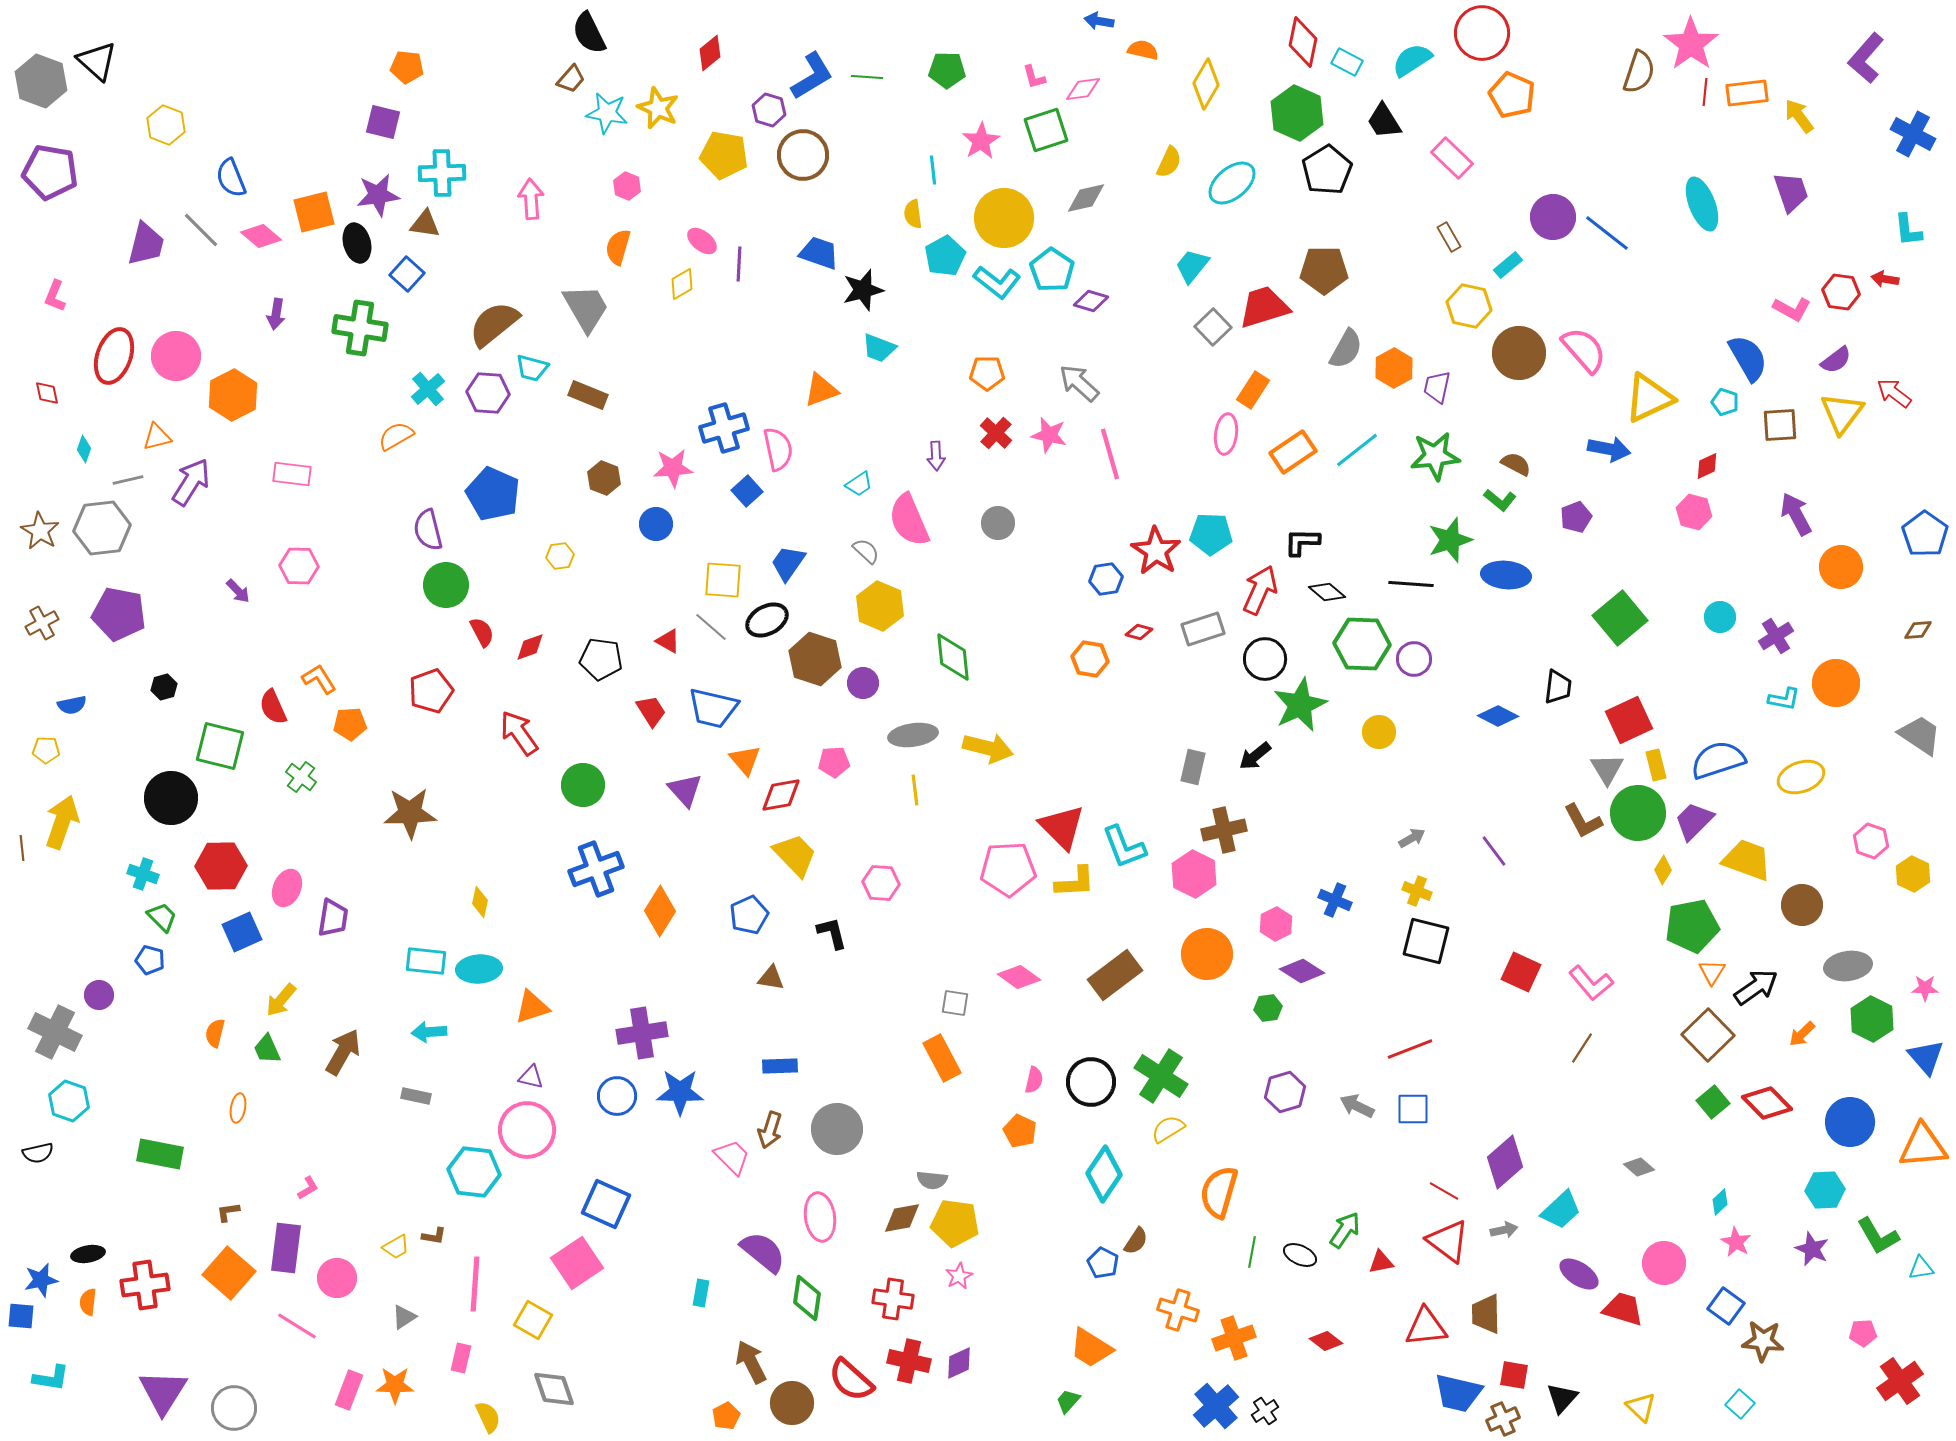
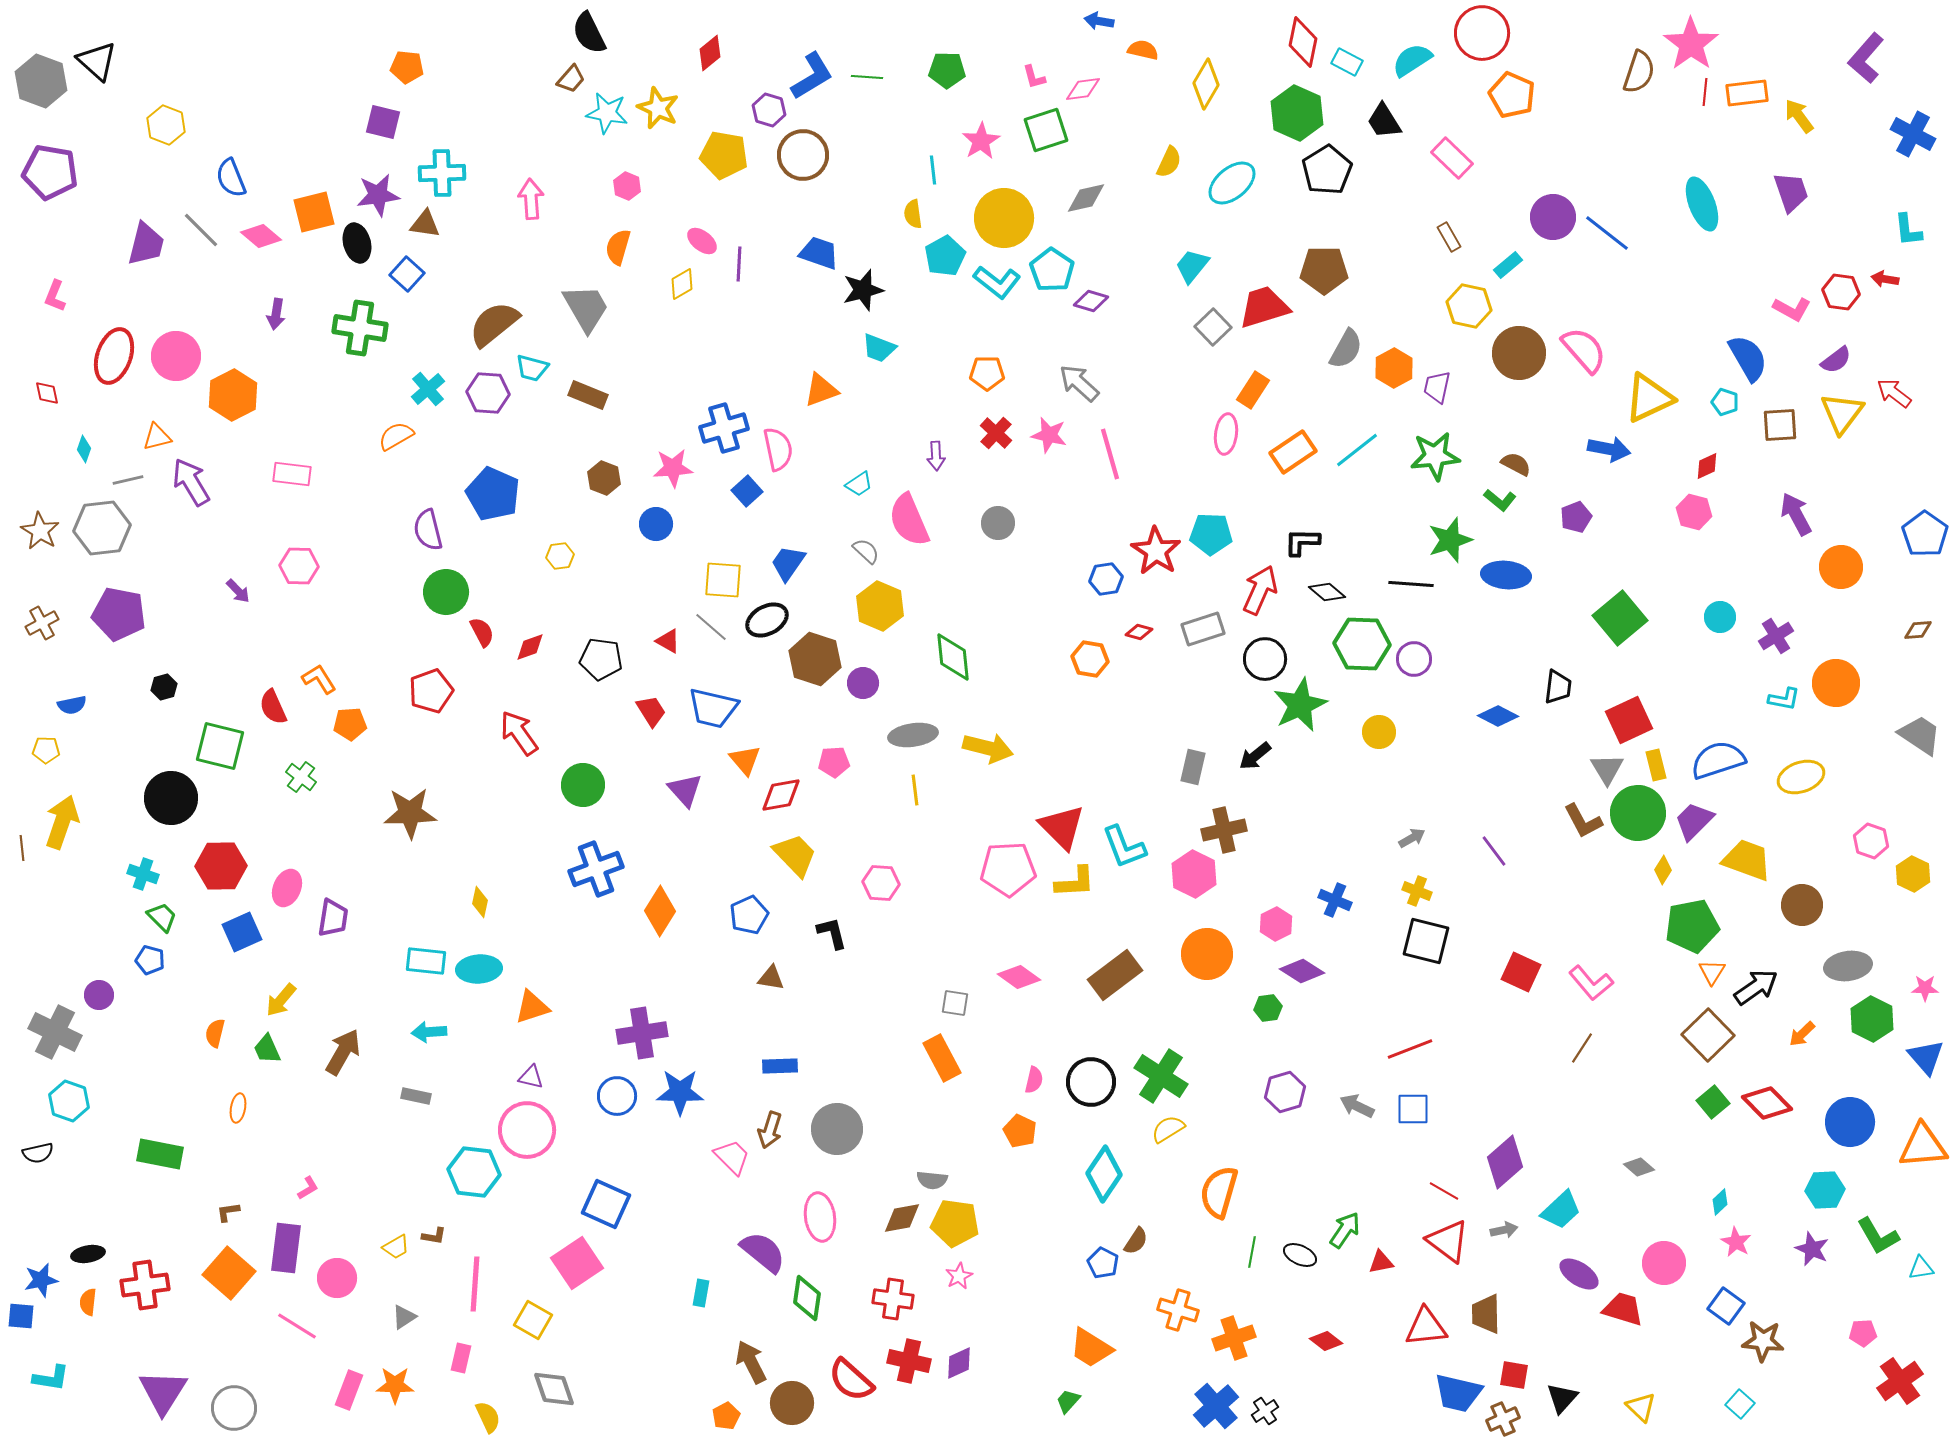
purple arrow at (191, 482): rotated 63 degrees counterclockwise
green circle at (446, 585): moved 7 px down
